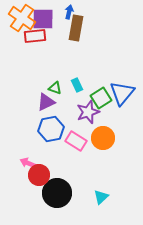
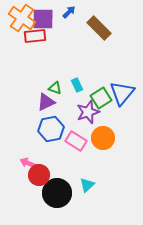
blue arrow: rotated 32 degrees clockwise
brown rectangle: moved 23 px right; rotated 55 degrees counterclockwise
cyan triangle: moved 14 px left, 12 px up
